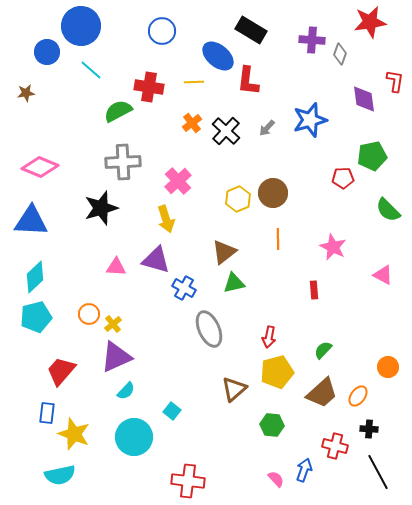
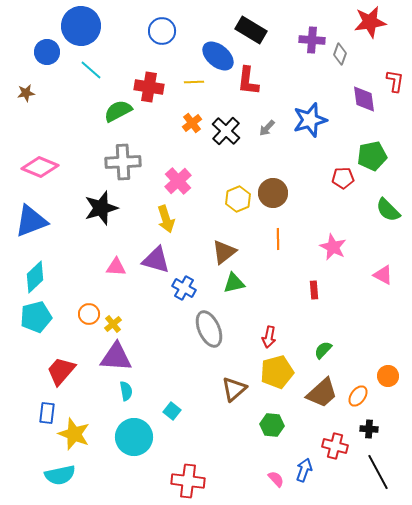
blue triangle at (31, 221): rotated 24 degrees counterclockwise
purple triangle at (116, 357): rotated 28 degrees clockwise
orange circle at (388, 367): moved 9 px down
cyan semicircle at (126, 391): rotated 54 degrees counterclockwise
